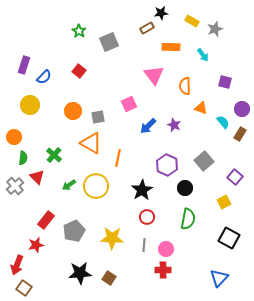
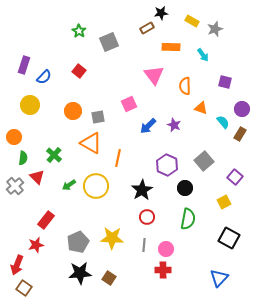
gray pentagon at (74, 231): moved 4 px right, 11 px down
